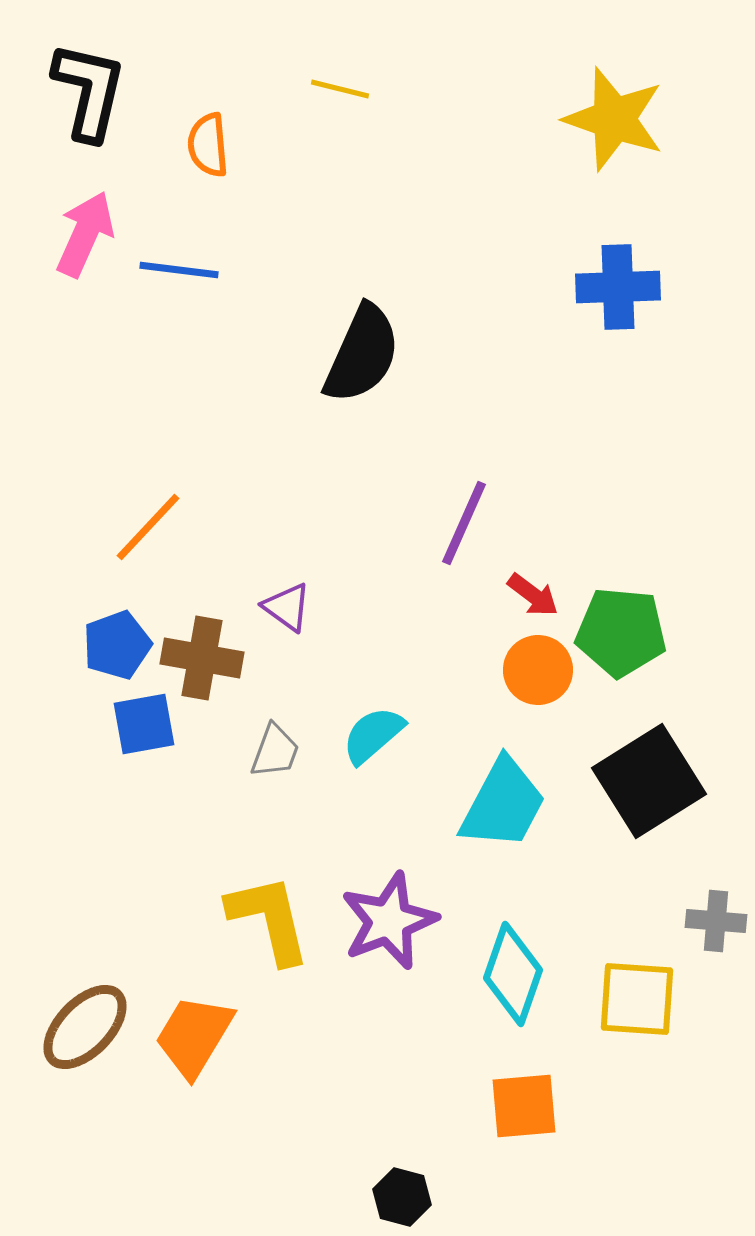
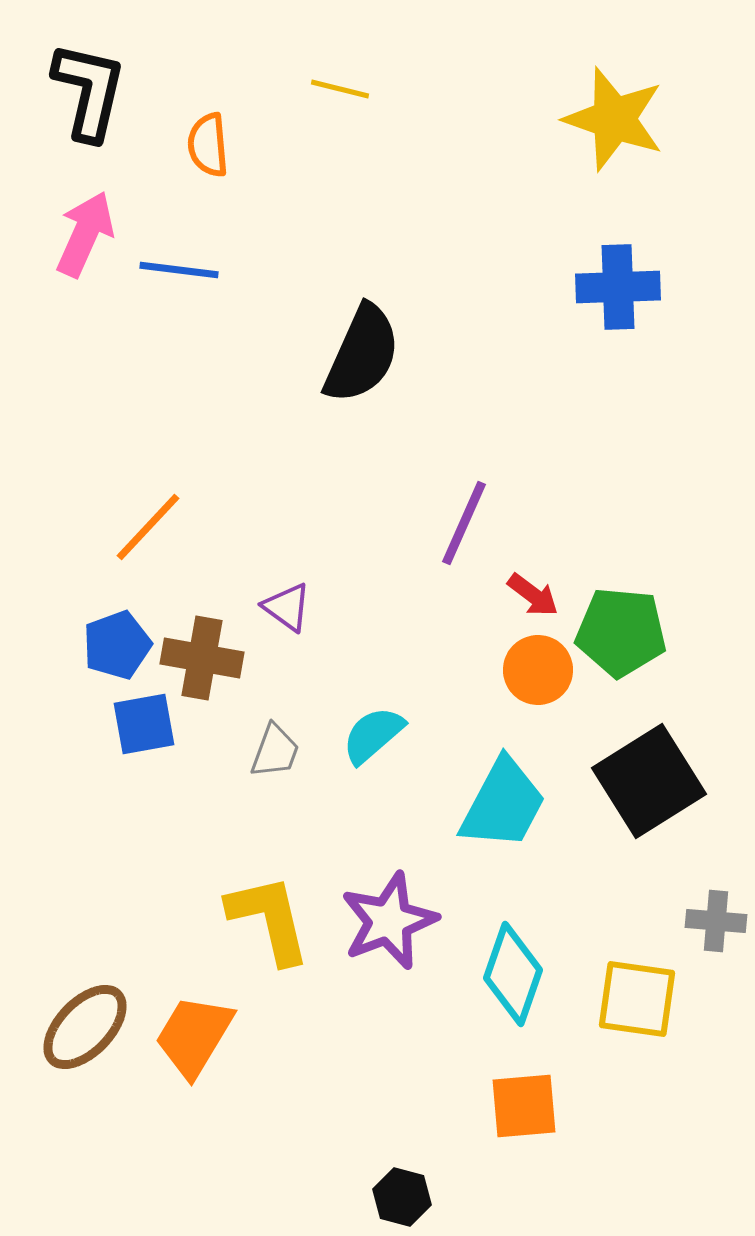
yellow square: rotated 4 degrees clockwise
